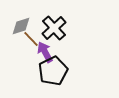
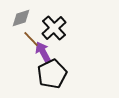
gray diamond: moved 8 px up
purple arrow: moved 2 px left
black pentagon: moved 1 px left, 3 px down
